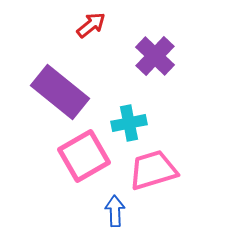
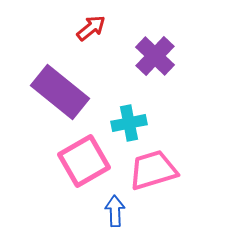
red arrow: moved 3 px down
pink square: moved 5 px down
